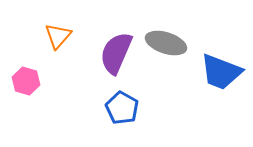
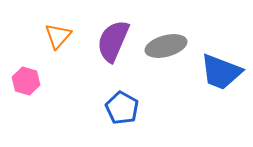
gray ellipse: moved 3 px down; rotated 33 degrees counterclockwise
purple semicircle: moved 3 px left, 12 px up
